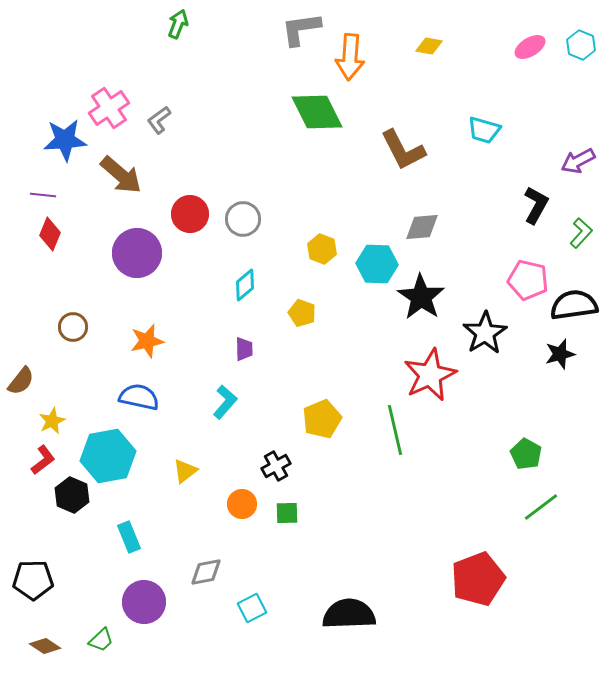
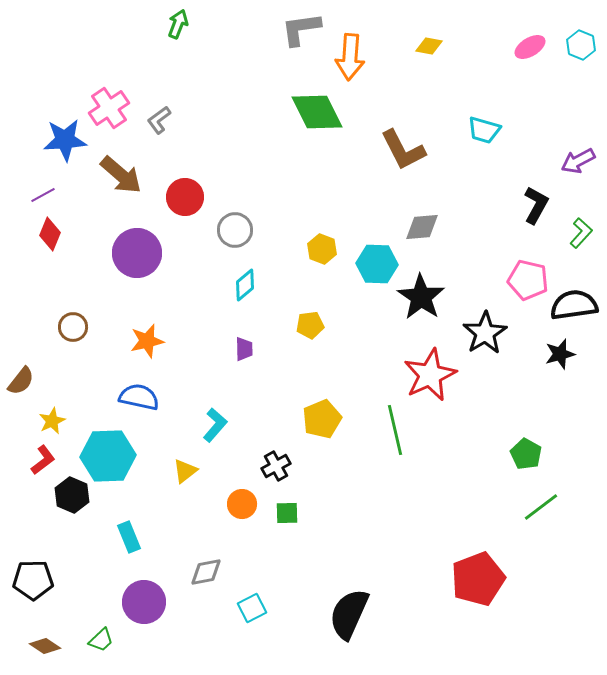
purple line at (43, 195): rotated 35 degrees counterclockwise
red circle at (190, 214): moved 5 px left, 17 px up
gray circle at (243, 219): moved 8 px left, 11 px down
yellow pentagon at (302, 313): moved 8 px right, 12 px down; rotated 28 degrees counterclockwise
cyan L-shape at (225, 402): moved 10 px left, 23 px down
cyan hexagon at (108, 456): rotated 8 degrees clockwise
black semicircle at (349, 614): rotated 64 degrees counterclockwise
